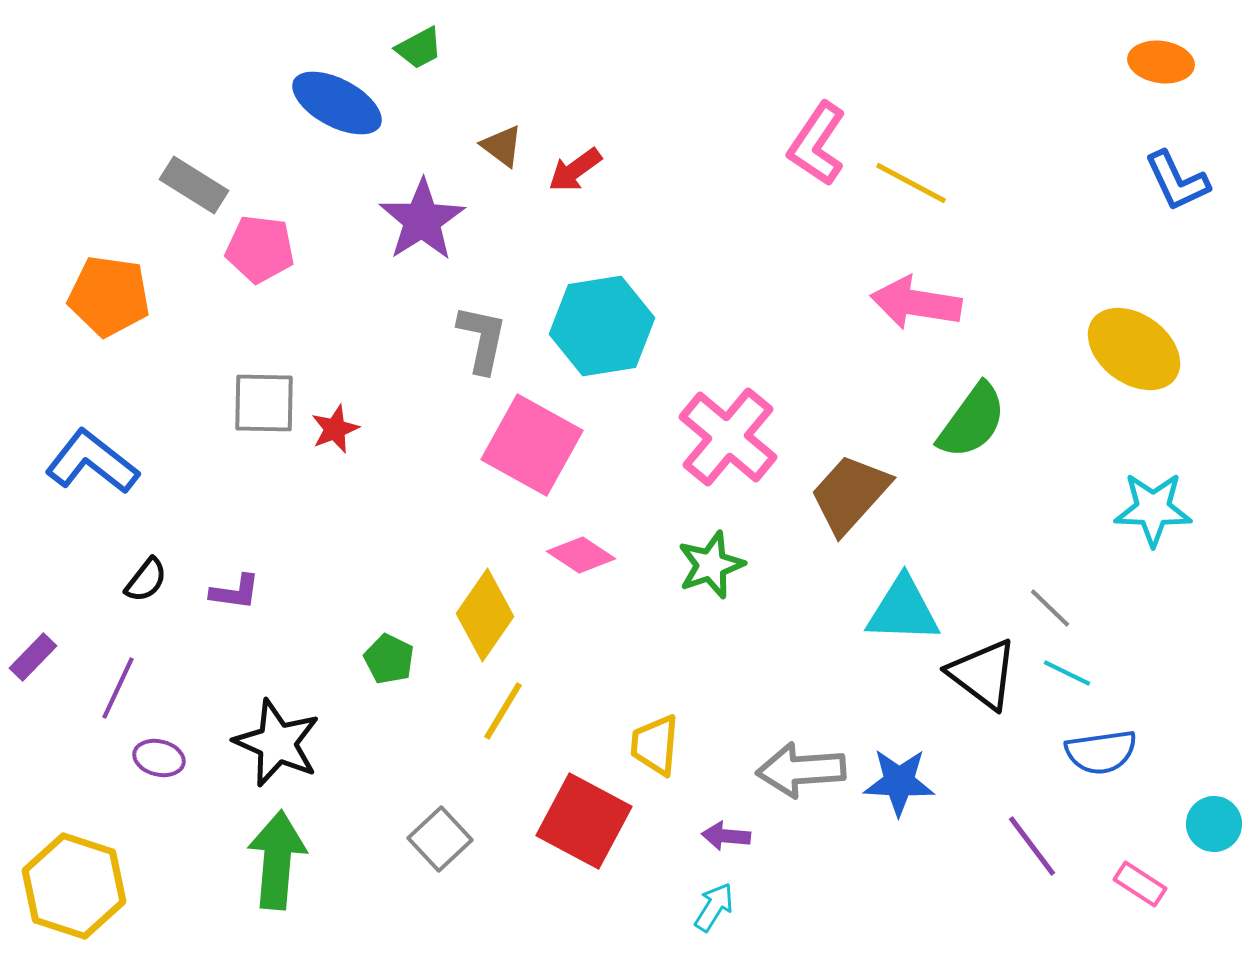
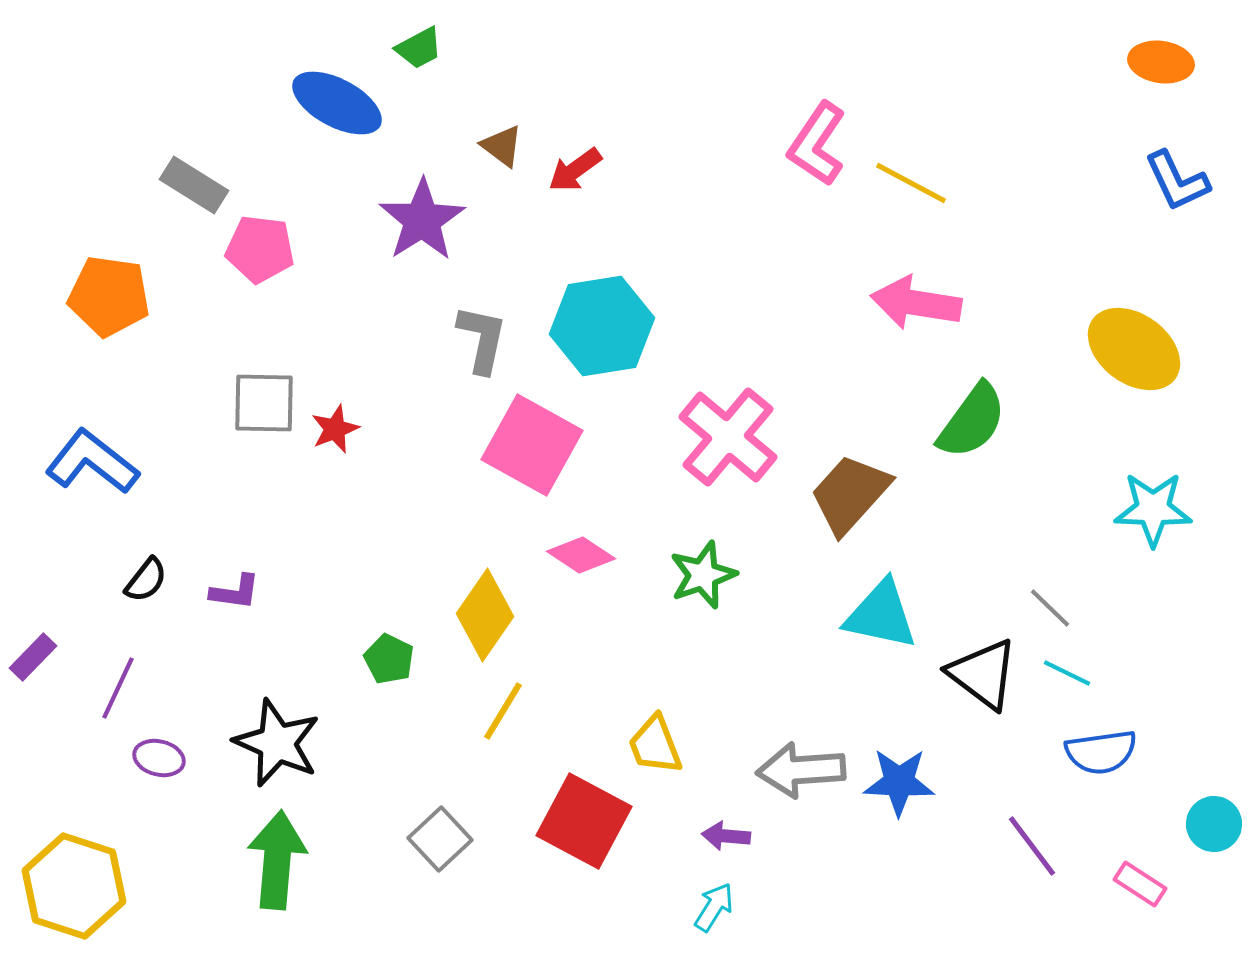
green star at (711, 565): moved 8 px left, 10 px down
cyan triangle at (903, 610): moved 22 px left, 5 px down; rotated 10 degrees clockwise
yellow trapezoid at (655, 745): rotated 26 degrees counterclockwise
